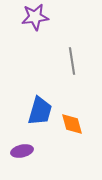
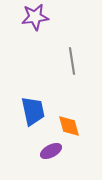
blue trapezoid: moved 7 px left; rotated 28 degrees counterclockwise
orange diamond: moved 3 px left, 2 px down
purple ellipse: moved 29 px right; rotated 15 degrees counterclockwise
